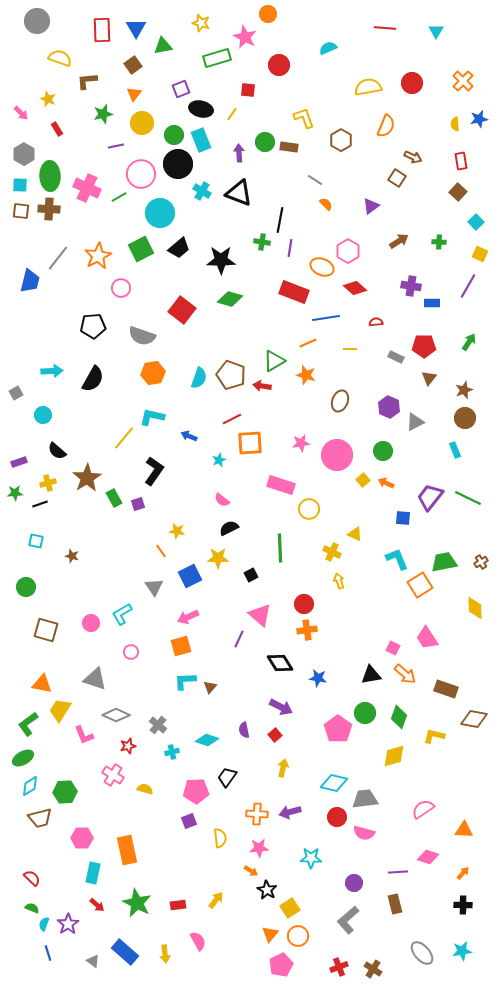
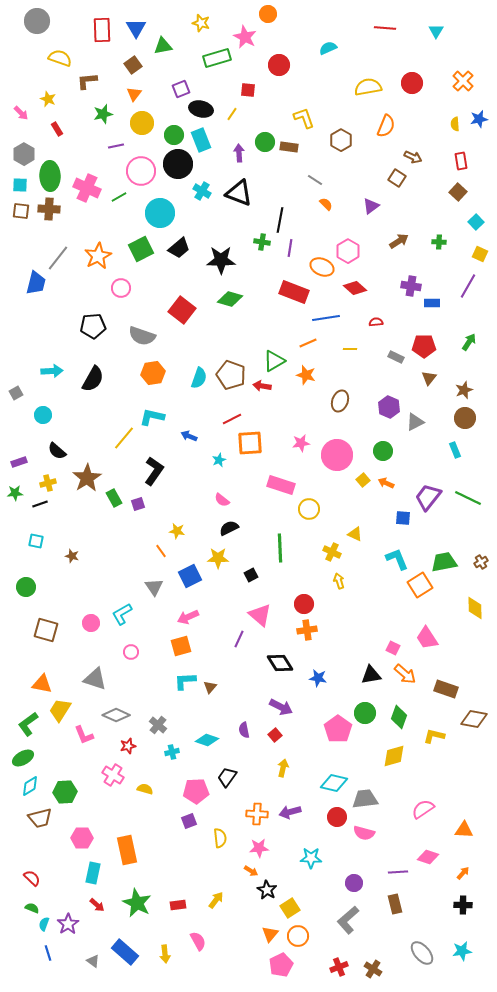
pink circle at (141, 174): moved 3 px up
blue trapezoid at (30, 281): moved 6 px right, 2 px down
purple trapezoid at (430, 497): moved 2 px left
